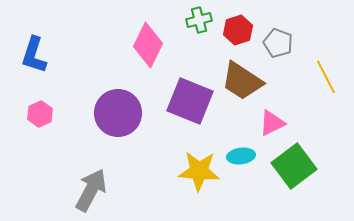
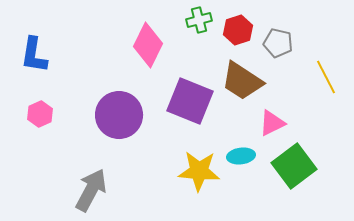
gray pentagon: rotated 8 degrees counterclockwise
blue L-shape: rotated 9 degrees counterclockwise
purple circle: moved 1 px right, 2 px down
